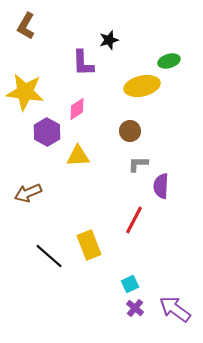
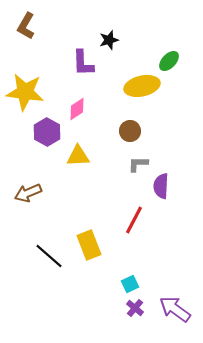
green ellipse: rotated 30 degrees counterclockwise
